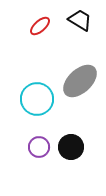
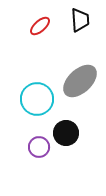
black trapezoid: rotated 55 degrees clockwise
black circle: moved 5 px left, 14 px up
